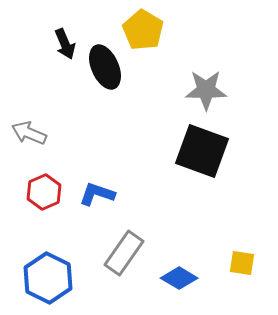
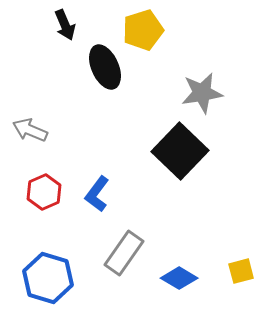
yellow pentagon: rotated 24 degrees clockwise
black arrow: moved 19 px up
gray star: moved 4 px left, 3 px down; rotated 9 degrees counterclockwise
gray arrow: moved 1 px right, 3 px up
black square: moved 22 px left; rotated 24 degrees clockwise
blue L-shape: rotated 72 degrees counterclockwise
yellow square: moved 1 px left, 8 px down; rotated 24 degrees counterclockwise
blue hexagon: rotated 9 degrees counterclockwise
